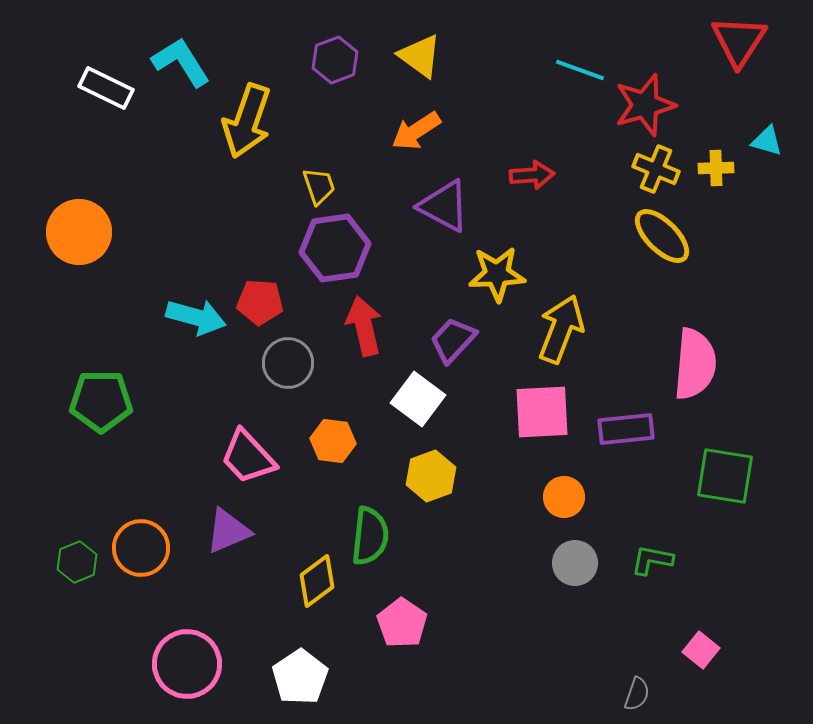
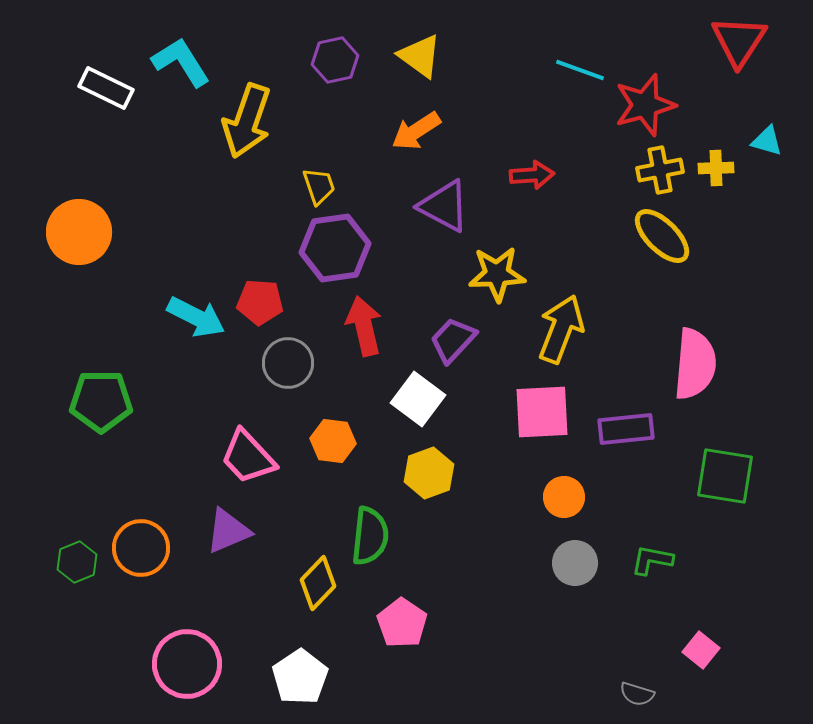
purple hexagon at (335, 60): rotated 9 degrees clockwise
yellow cross at (656, 169): moved 4 px right, 1 px down; rotated 33 degrees counterclockwise
cyan arrow at (196, 317): rotated 12 degrees clockwise
yellow hexagon at (431, 476): moved 2 px left, 3 px up
yellow diamond at (317, 581): moved 1 px right, 2 px down; rotated 10 degrees counterclockwise
gray semicircle at (637, 694): rotated 88 degrees clockwise
